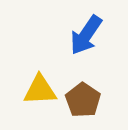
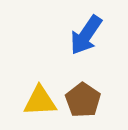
yellow triangle: moved 11 px down
